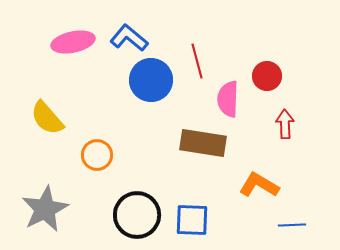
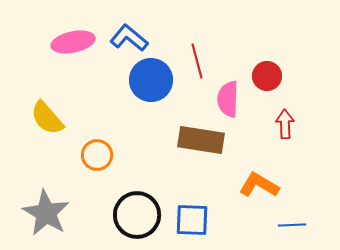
brown rectangle: moved 2 px left, 3 px up
gray star: moved 1 px right, 4 px down; rotated 15 degrees counterclockwise
